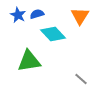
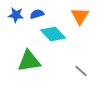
blue star: moved 2 px left; rotated 21 degrees counterclockwise
gray line: moved 8 px up
